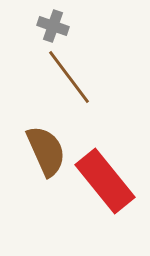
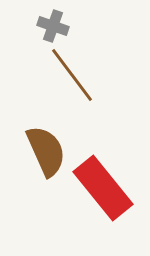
brown line: moved 3 px right, 2 px up
red rectangle: moved 2 px left, 7 px down
